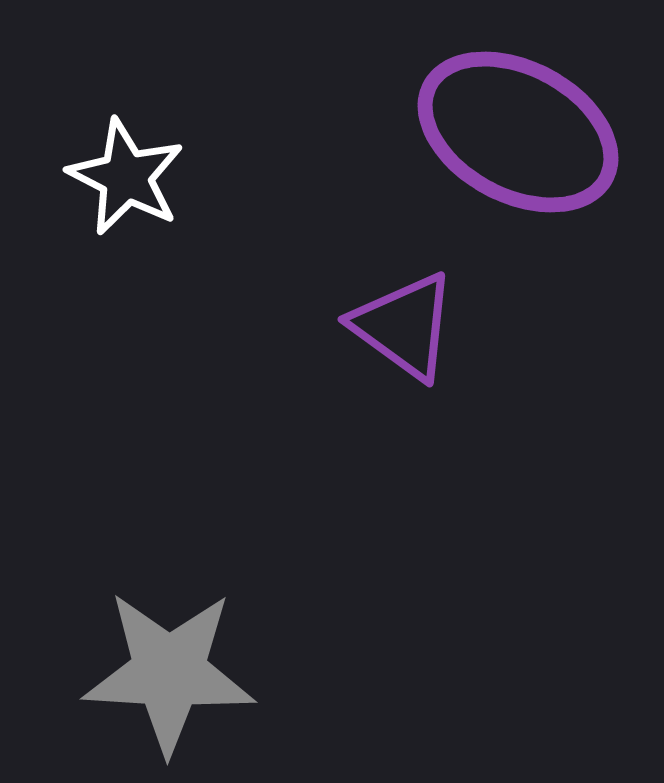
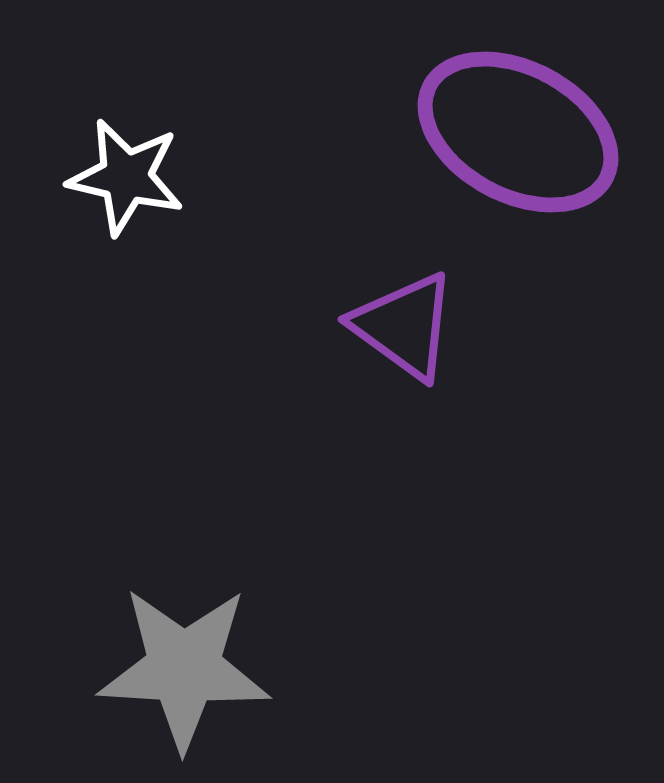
white star: rotated 14 degrees counterclockwise
gray star: moved 15 px right, 4 px up
